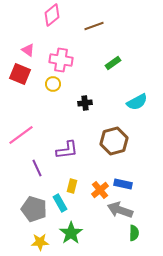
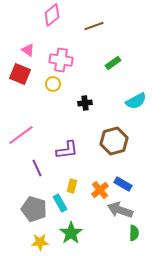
cyan semicircle: moved 1 px left, 1 px up
blue rectangle: rotated 18 degrees clockwise
